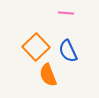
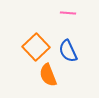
pink line: moved 2 px right
